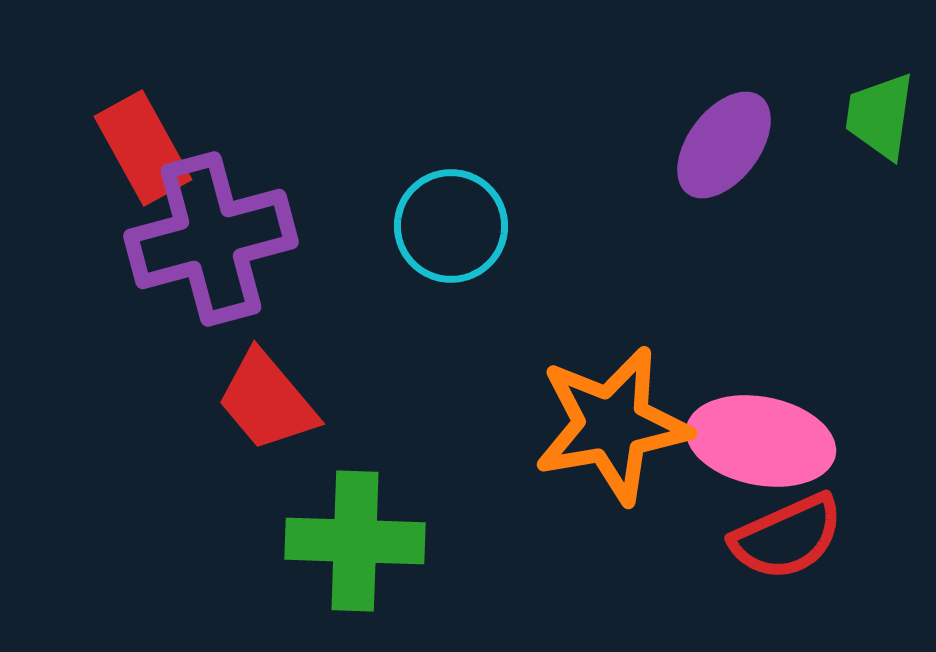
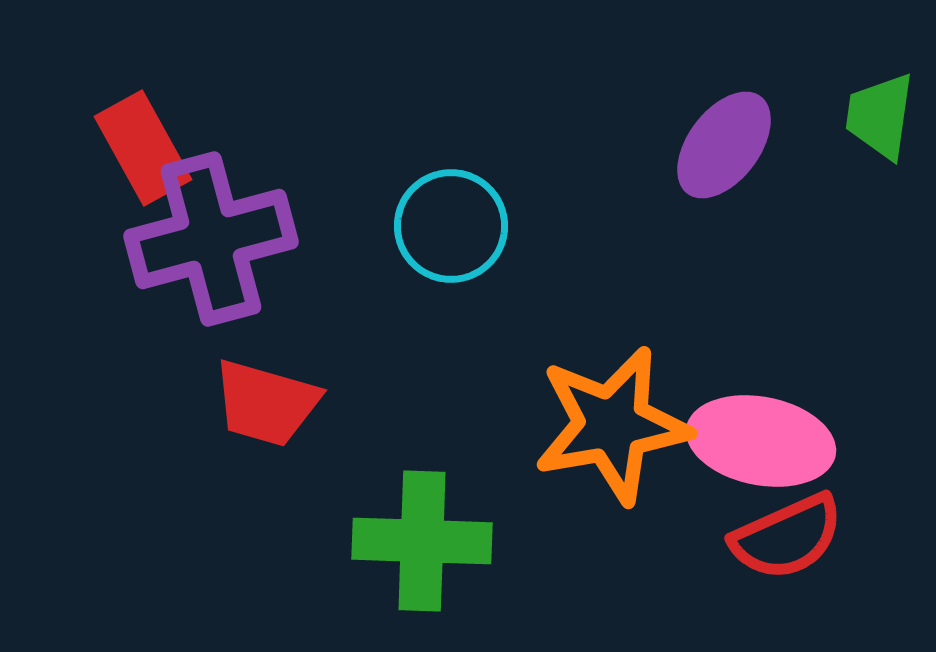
red trapezoid: moved 1 px left, 2 px down; rotated 34 degrees counterclockwise
green cross: moved 67 px right
